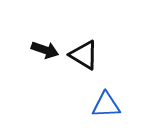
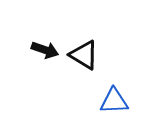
blue triangle: moved 8 px right, 4 px up
